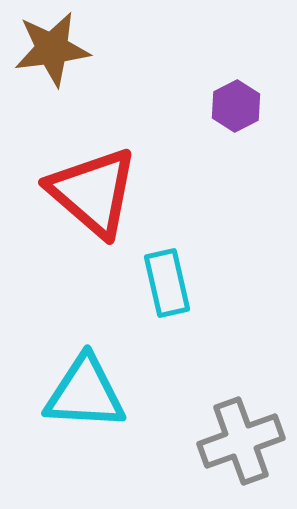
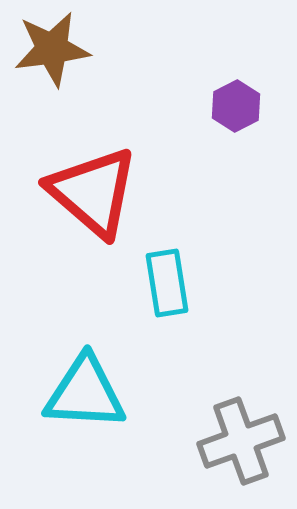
cyan rectangle: rotated 4 degrees clockwise
